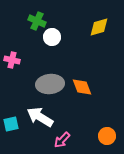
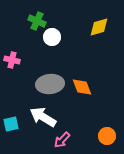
white arrow: moved 3 px right
